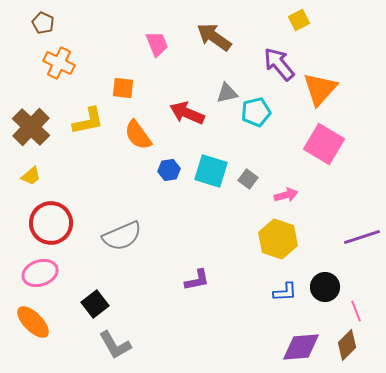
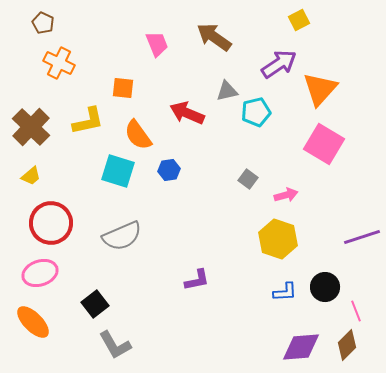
purple arrow: rotated 96 degrees clockwise
gray triangle: moved 2 px up
cyan square: moved 93 px left
